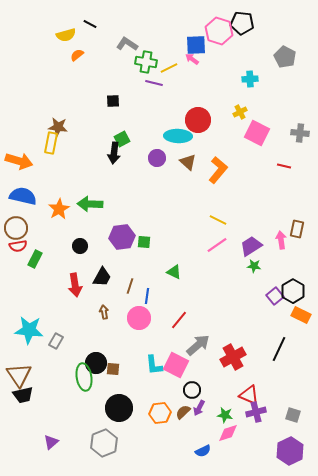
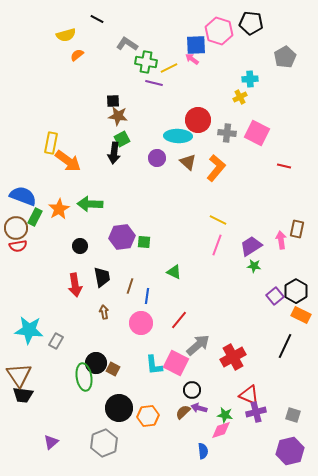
black pentagon at (242, 23): moved 9 px right
black line at (90, 24): moved 7 px right, 5 px up
gray pentagon at (285, 57): rotated 15 degrees clockwise
yellow cross at (240, 112): moved 15 px up
brown star at (58, 127): moved 60 px right, 11 px up
gray cross at (300, 133): moved 73 px left
orange arrow at (19, 161): moved 49 px right; rotated 20 degrees clockwise
orange L-shape at (218, 170): moved 2 px left, 2 px up
blue semicircle at (23, 196): rotated 8 degrees clockwise
pink line at (217, 245): rotated 35 degrees counterclockwise
green rectangle at (35, 259): moved 42 px up
black trapezoid at (102, 277): rotated 40 degrees counterclockwise
black hexagon at (293, 291): moved 3 px right
pink circle at (139, 318): moved 2 px right, 5 px down
black line at (279, 349): moved 6 px right, 3 px up
pink square at (176, 365): moved 2 px up
brown square at (113, 369): rotated 24 degrees clockwise
black trapezoid at (23, 395): rotated 20 degrees clockwise
purple arrow at (199, 408): rotated 77 degrees clockwise
orange hexagon at (160, 413): moved 12 px left, 3 px down
pink diamond at (228, 433): moved 7 px left, 3 px up
blue semicircle at (203, 451): rotated 70 degrees counterclockwise
purple hexagon at (290, 451): rotated 12 degrees clockwise
